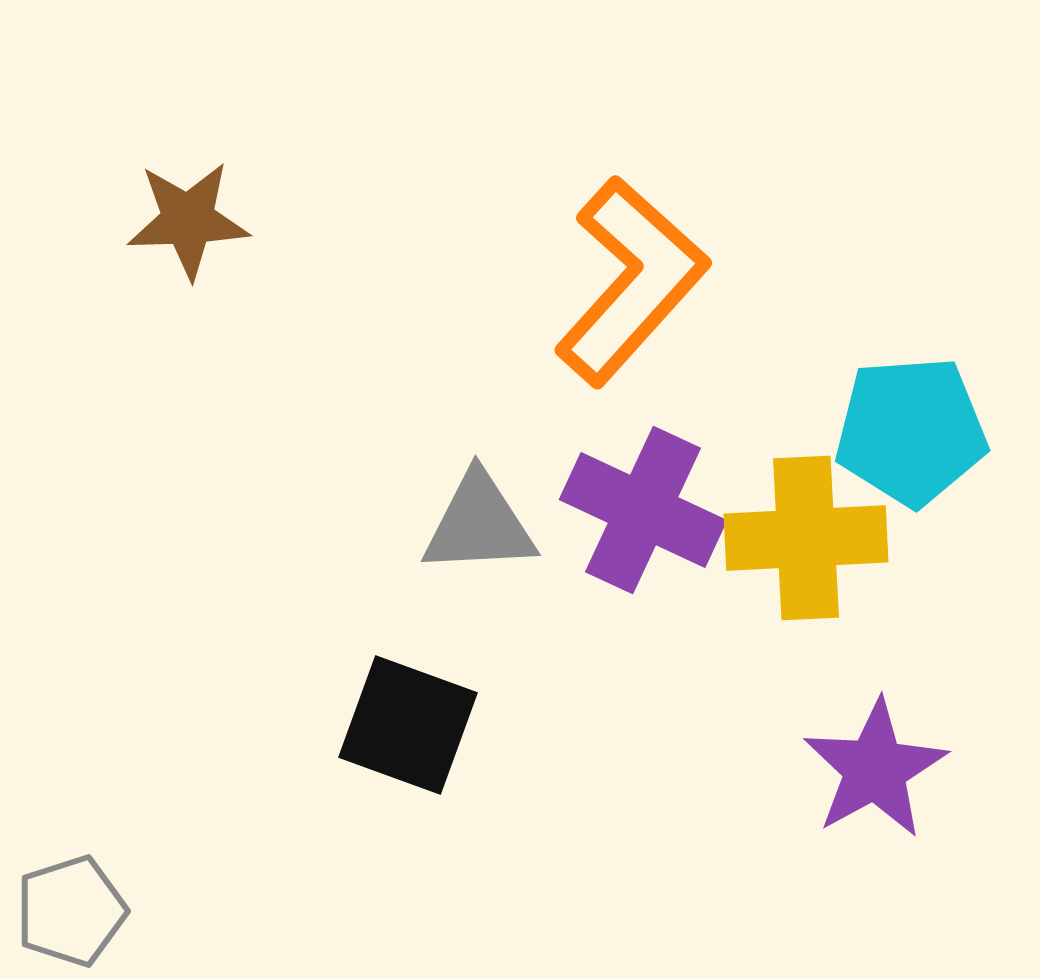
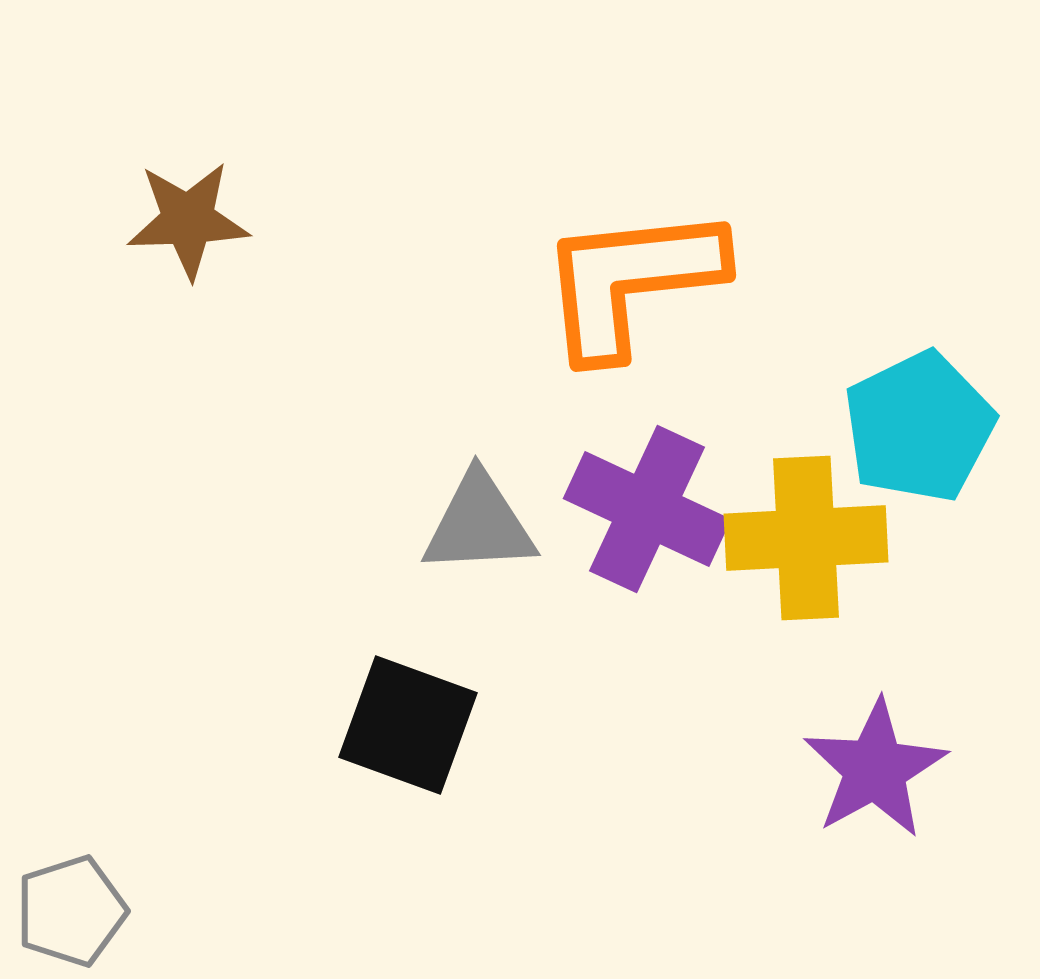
orange L-shape: rotated 138 degrees counterclockwise
cyan pentagon: moved 8 px right, 4 px up; rotated 22 degrees counterclockwise
purple cross: moved 4 px right, 1 px up
